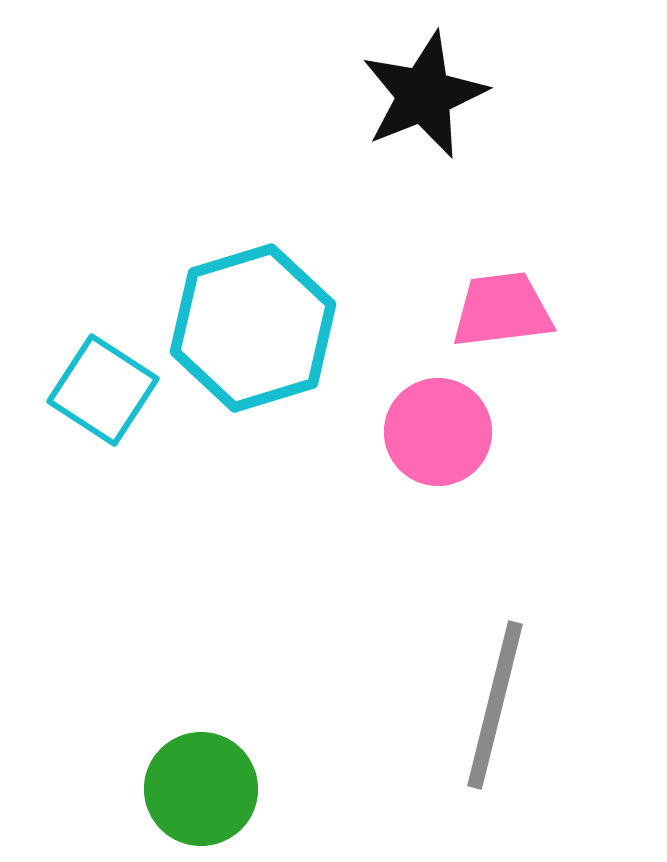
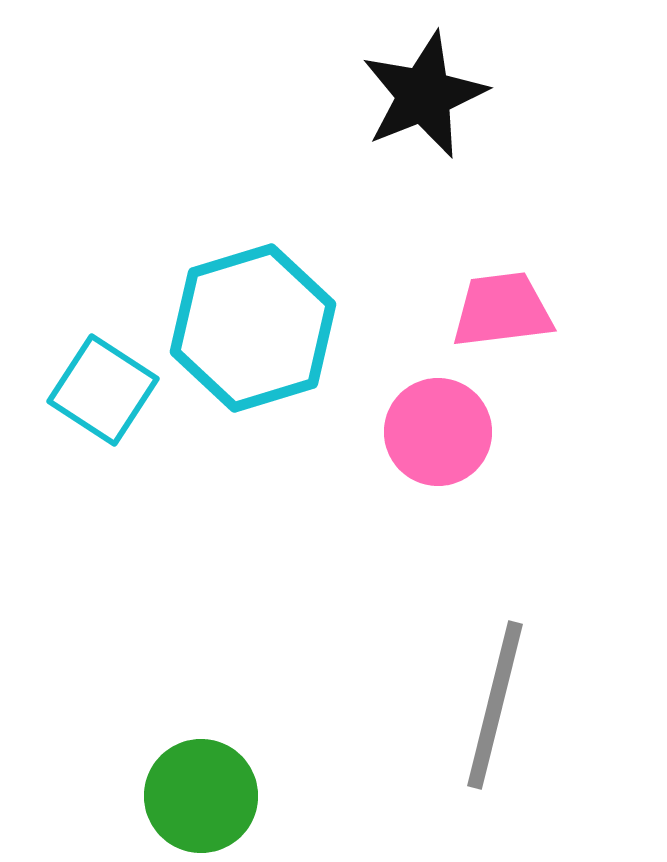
green circle: moved 7 px down
